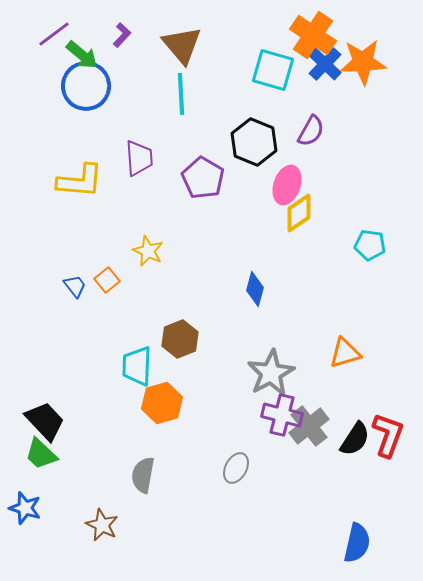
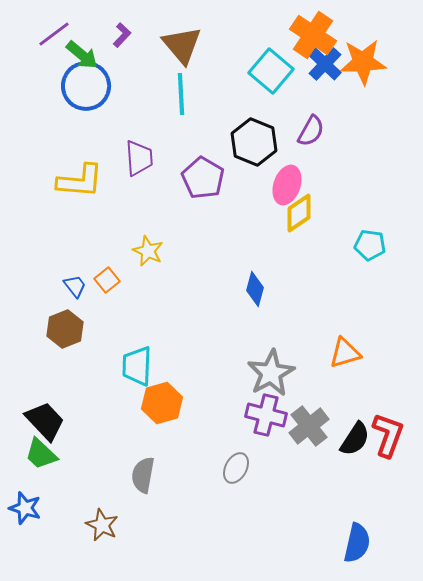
cyan square: moved 2 px left, 1 px down; rotated 24 degrees clockwise
brown hexagon: moved 115 px left, 10 px up
purple cross: moved 16 px left
